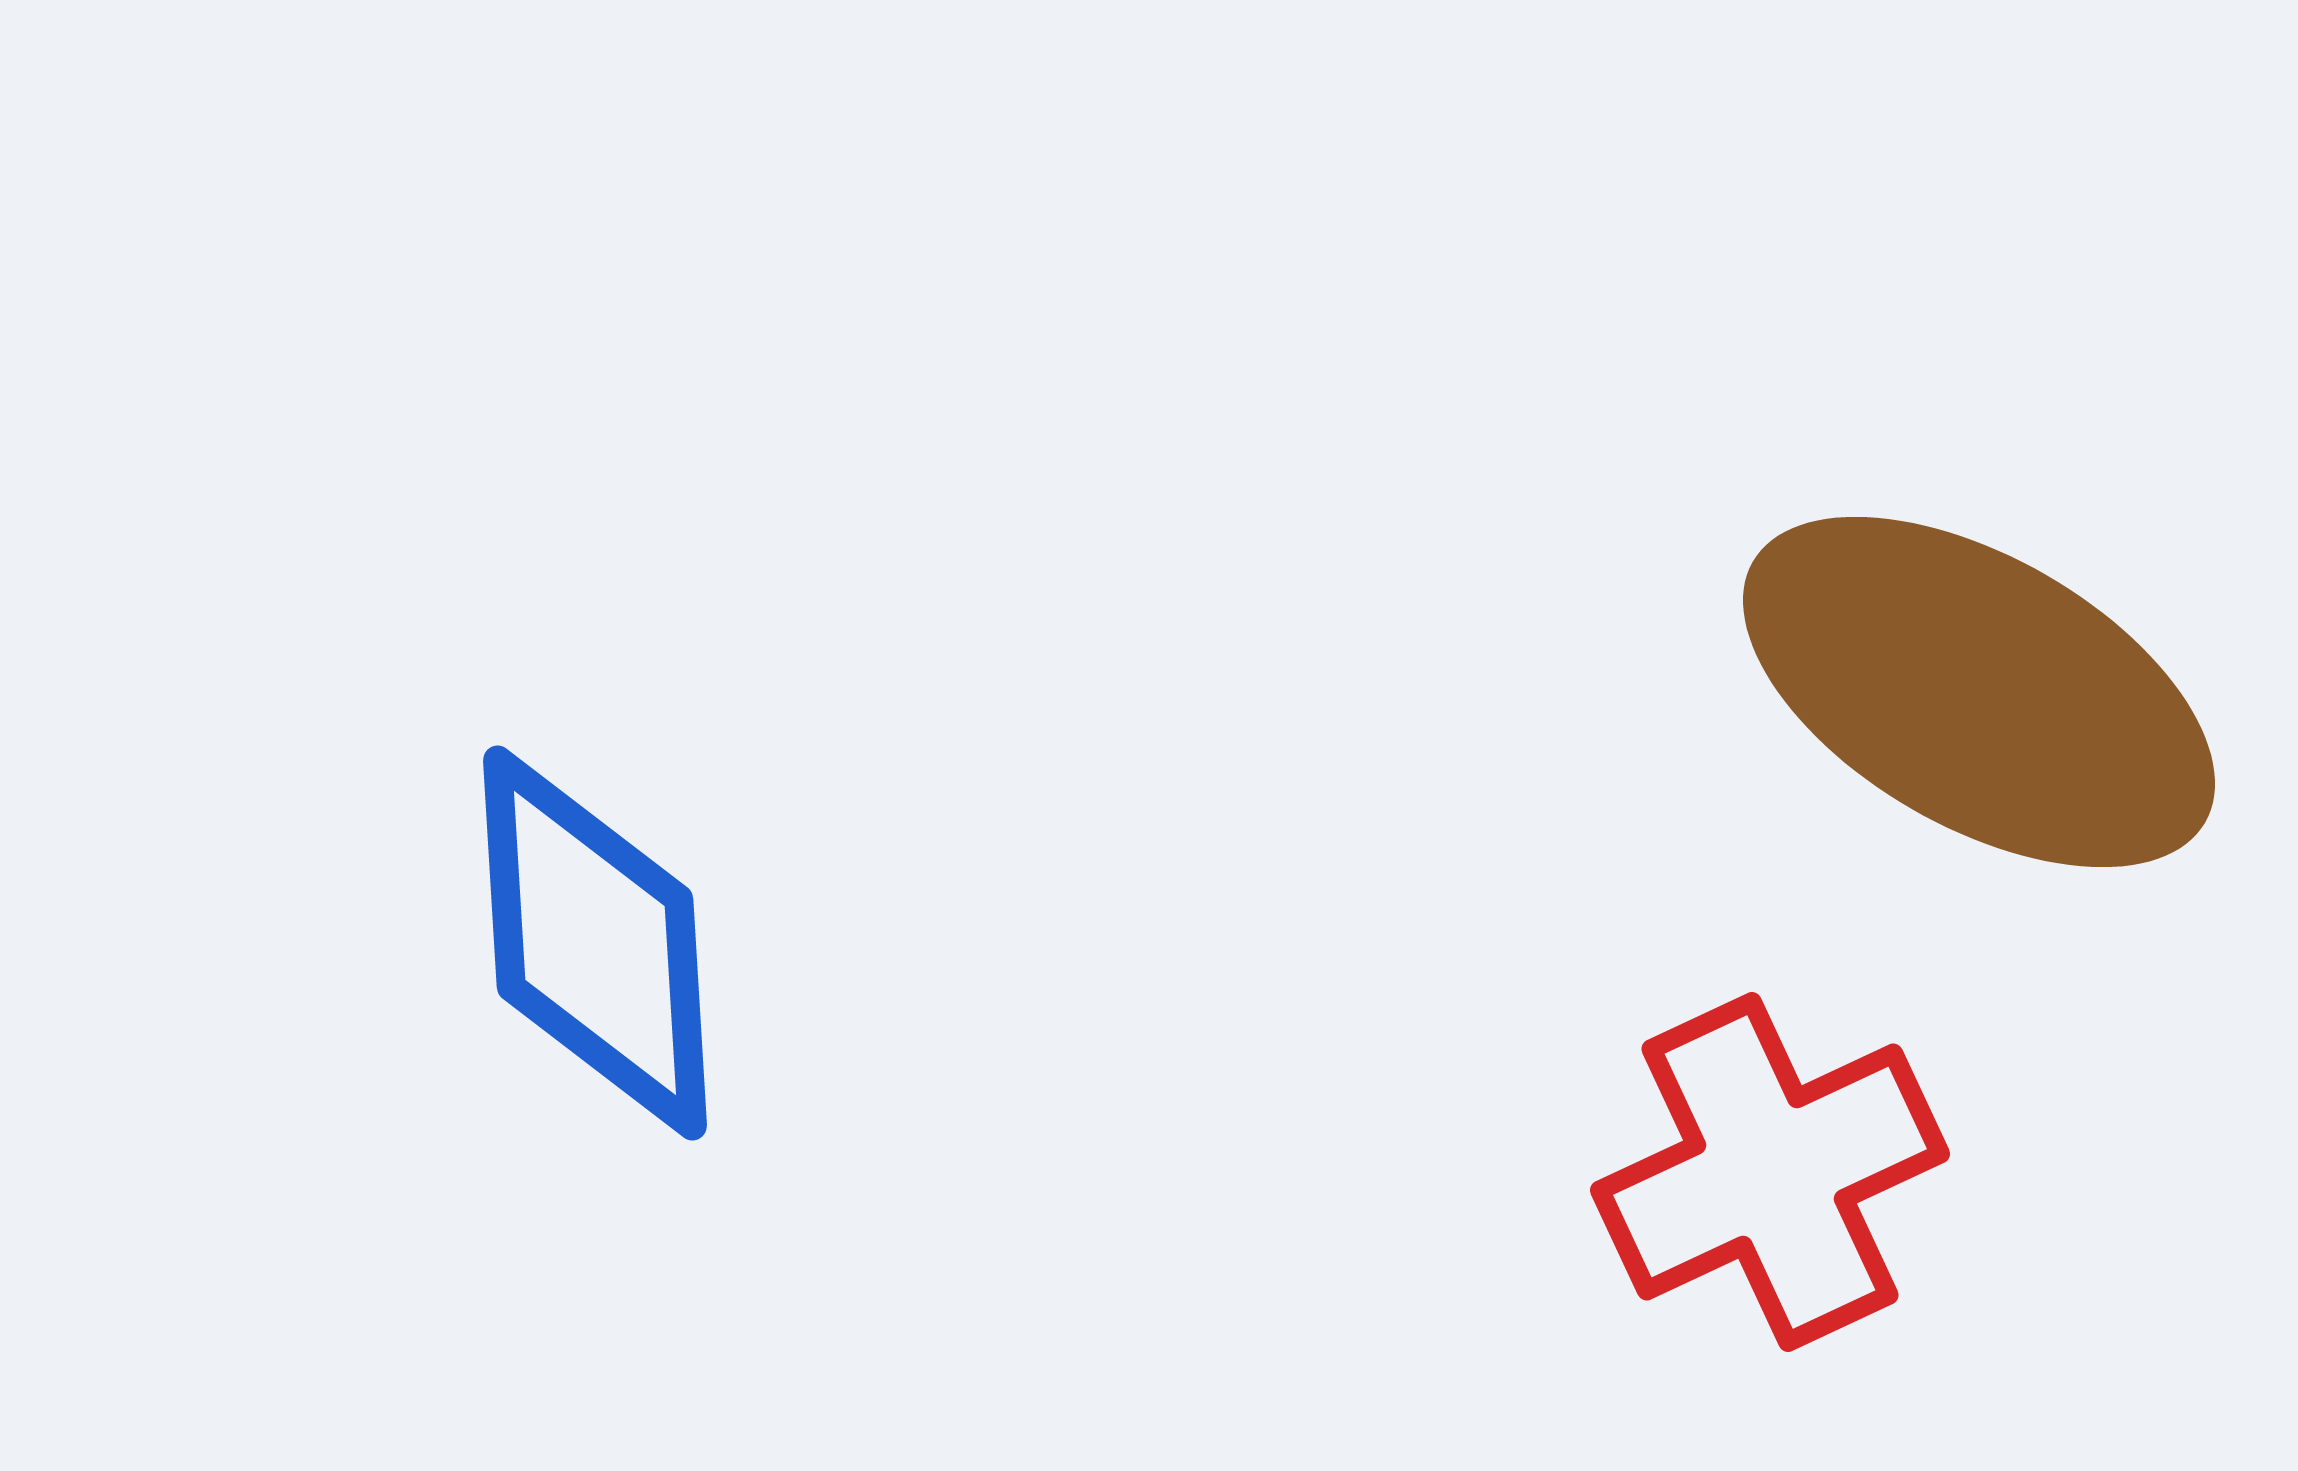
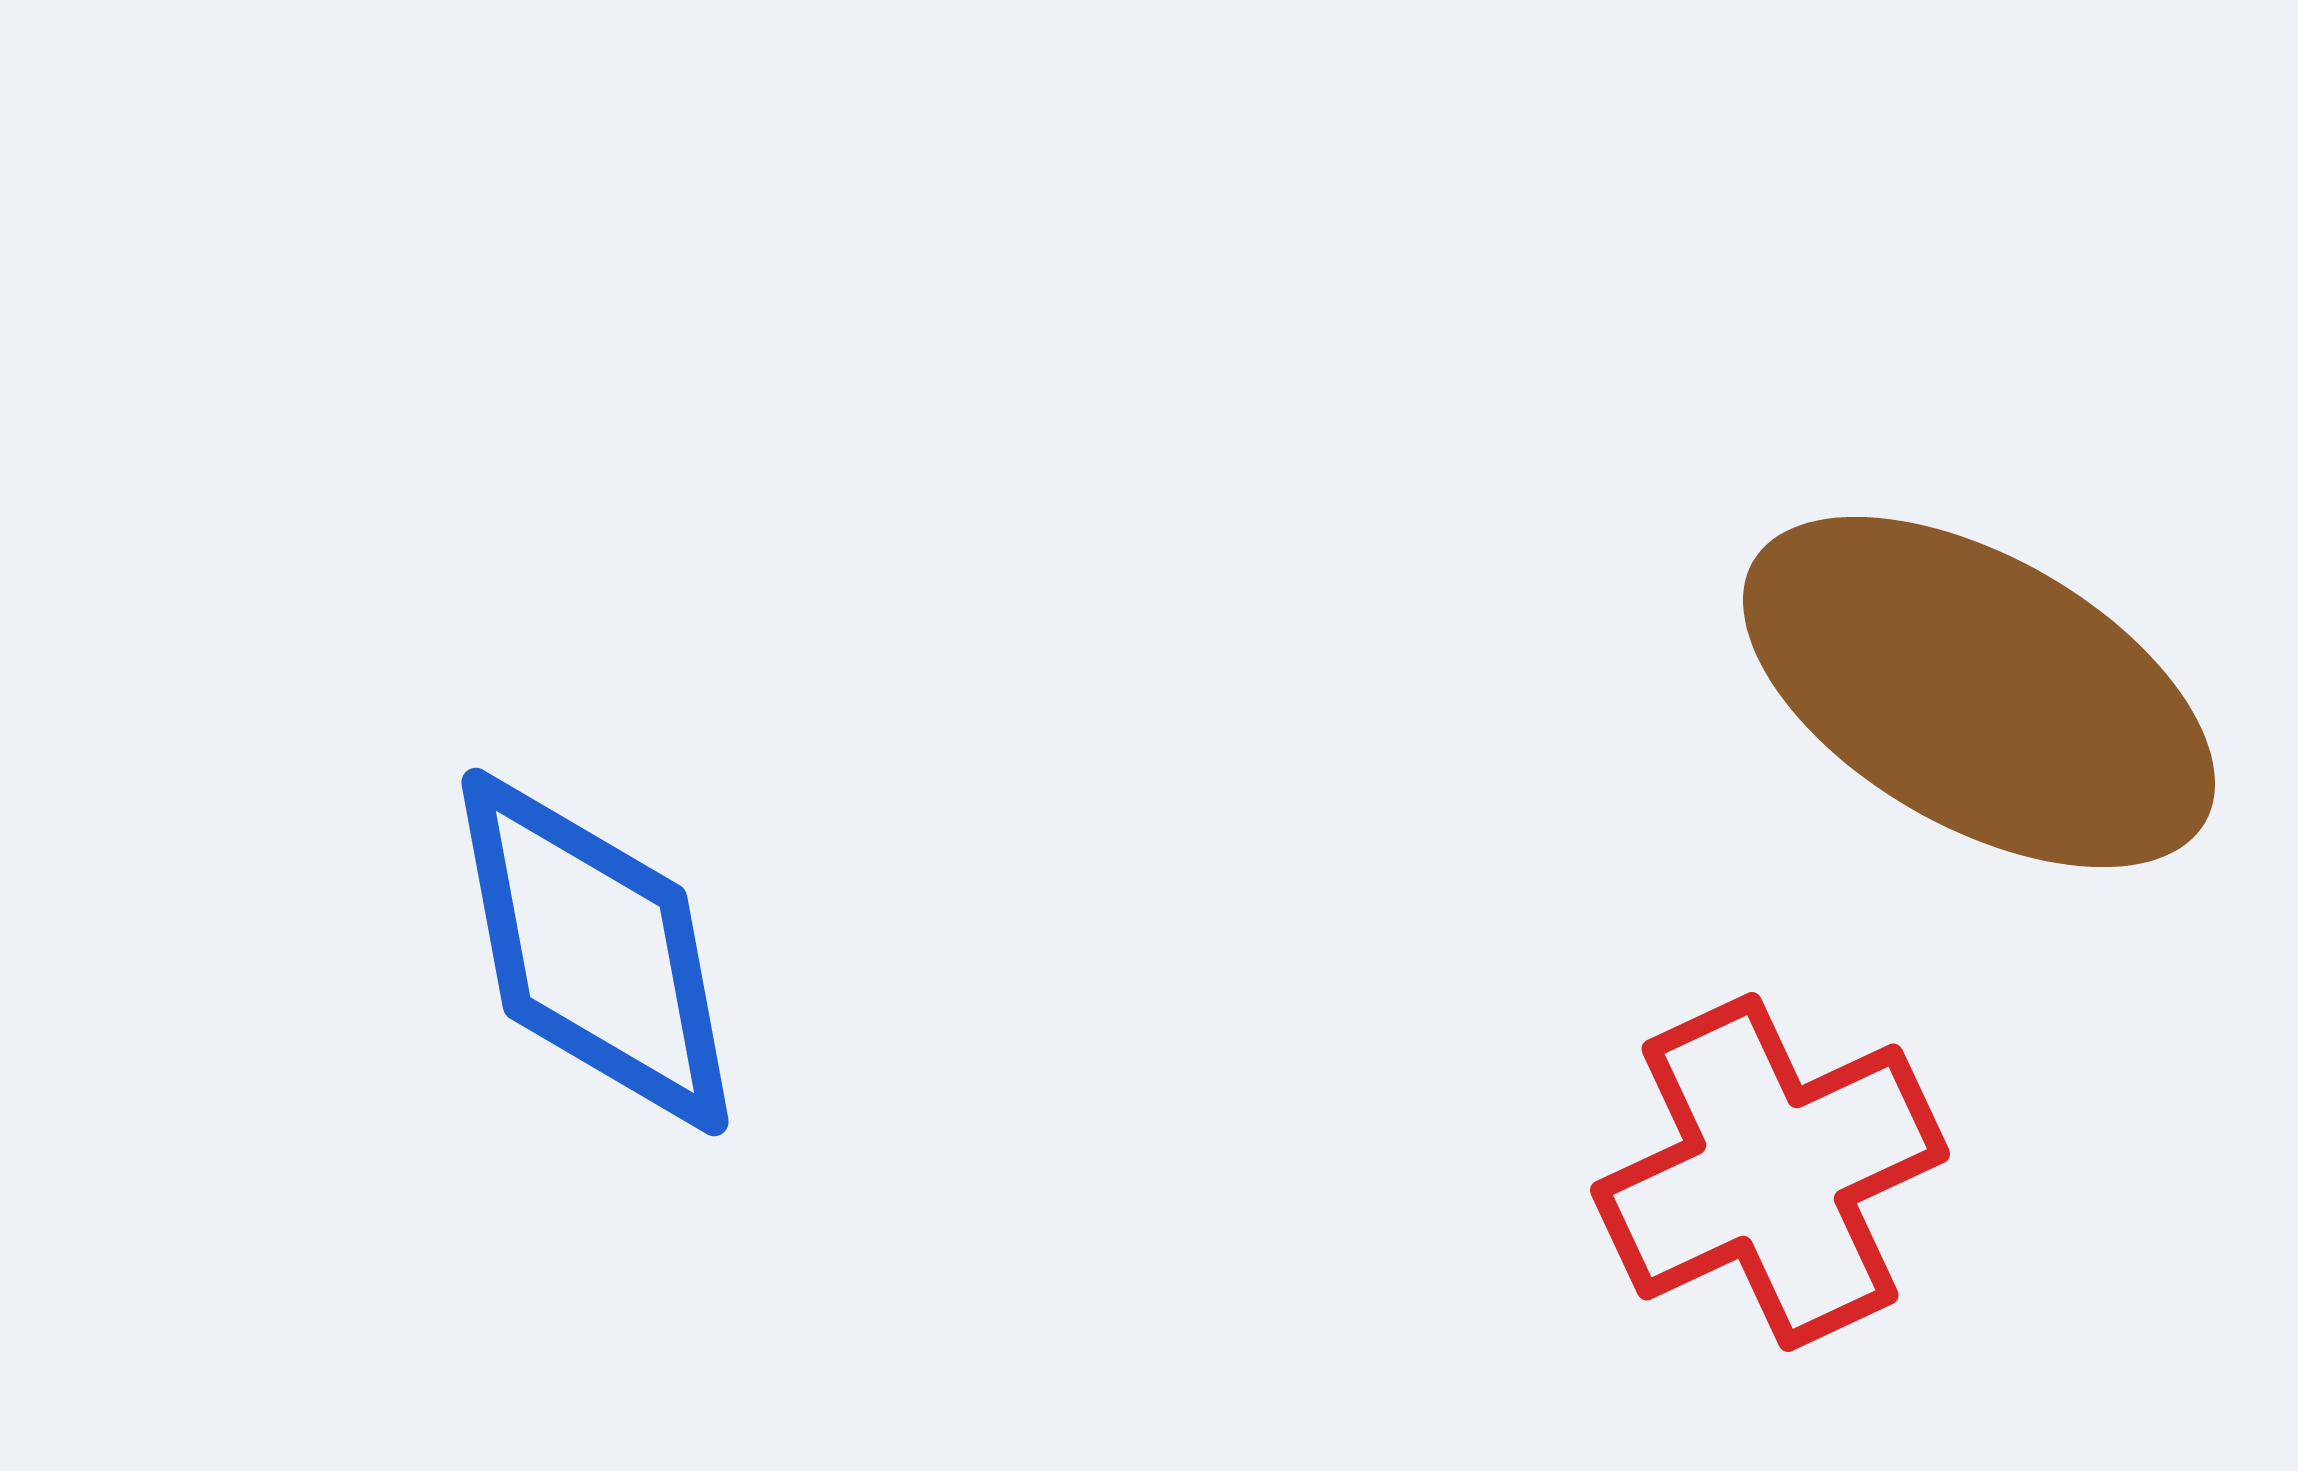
blue diamond: moved 9 px down; rotated 7 degrees counterclockwise
